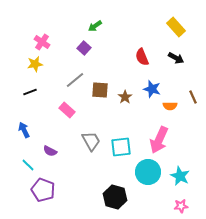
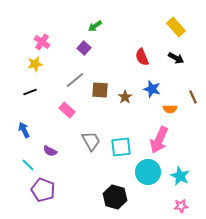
orange semicircle: moved 3 px down
